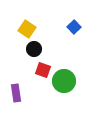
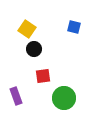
blue square: rotated 32 degrees counterclockwise
red square: moved 6 px down; rotated 28 degrees counterclockwise
green circle: moved 17 px down
purple rectangle: moved 3 px down; rotated 12 degrees counterclockwise
